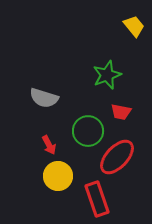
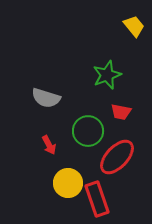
gray semicircle: moved 2 px right
yellow circle: moved 10 px right, 7 px down
